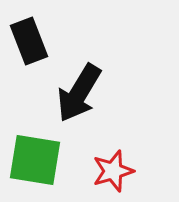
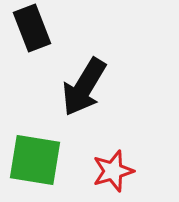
black rectangle: moved 3 px right, 13 px up
black arrow: moved 5 px right, 6 px up
